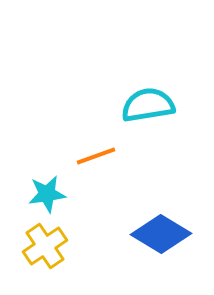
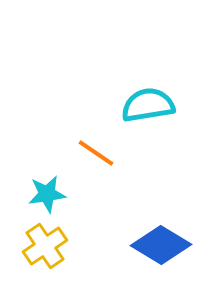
orange line: moved 3 px up; rotated 54 degrees clockwise
blue diamond: moved 11 px down
